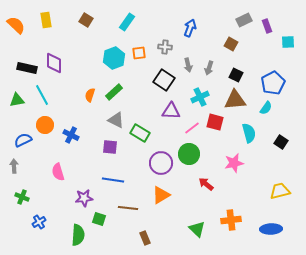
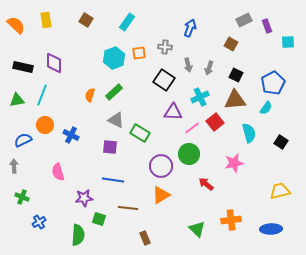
black rectangle at (27, 68): moved 4 px left, 1 px up
cyan line at (42, 95): rotated 50 degrees clockwise
purple triangle at (171, 111): moved 2 px right, 1 px down
red square at (215, 122): rotated 36 degrees clockwise
purple circle at (161, 163): moved 3 px down
